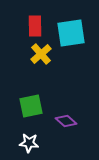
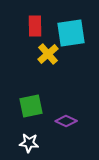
yellow cross: moved 7 px right
purple diamond: rotated 15 degrees counterclockwise
